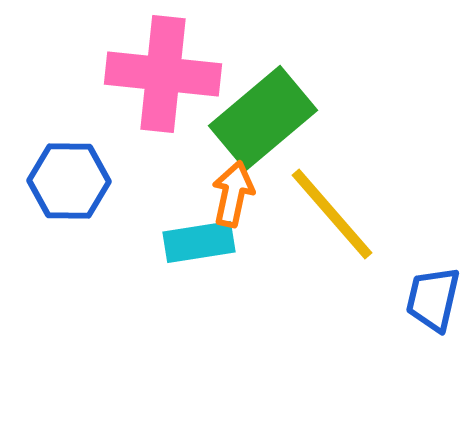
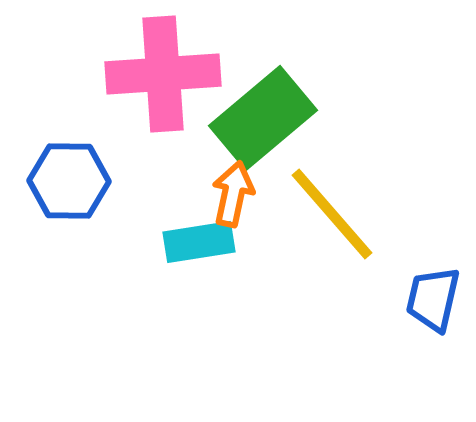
pink cross: rotated 10 degrees counterclockwise
